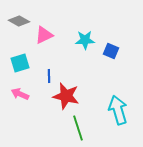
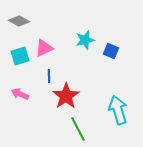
pink triangle: moved 13 px down
cyan star: rotated 12 degrees counterclockwise
cyan square: moved 7 px up
red star: rotated 24 degrees clockwise
green line: moved 1 px down; rotated 10 degrees counterclockwise
